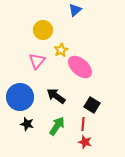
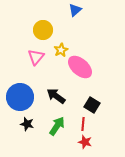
pink triangle: moved 1 px left, 4 px up
